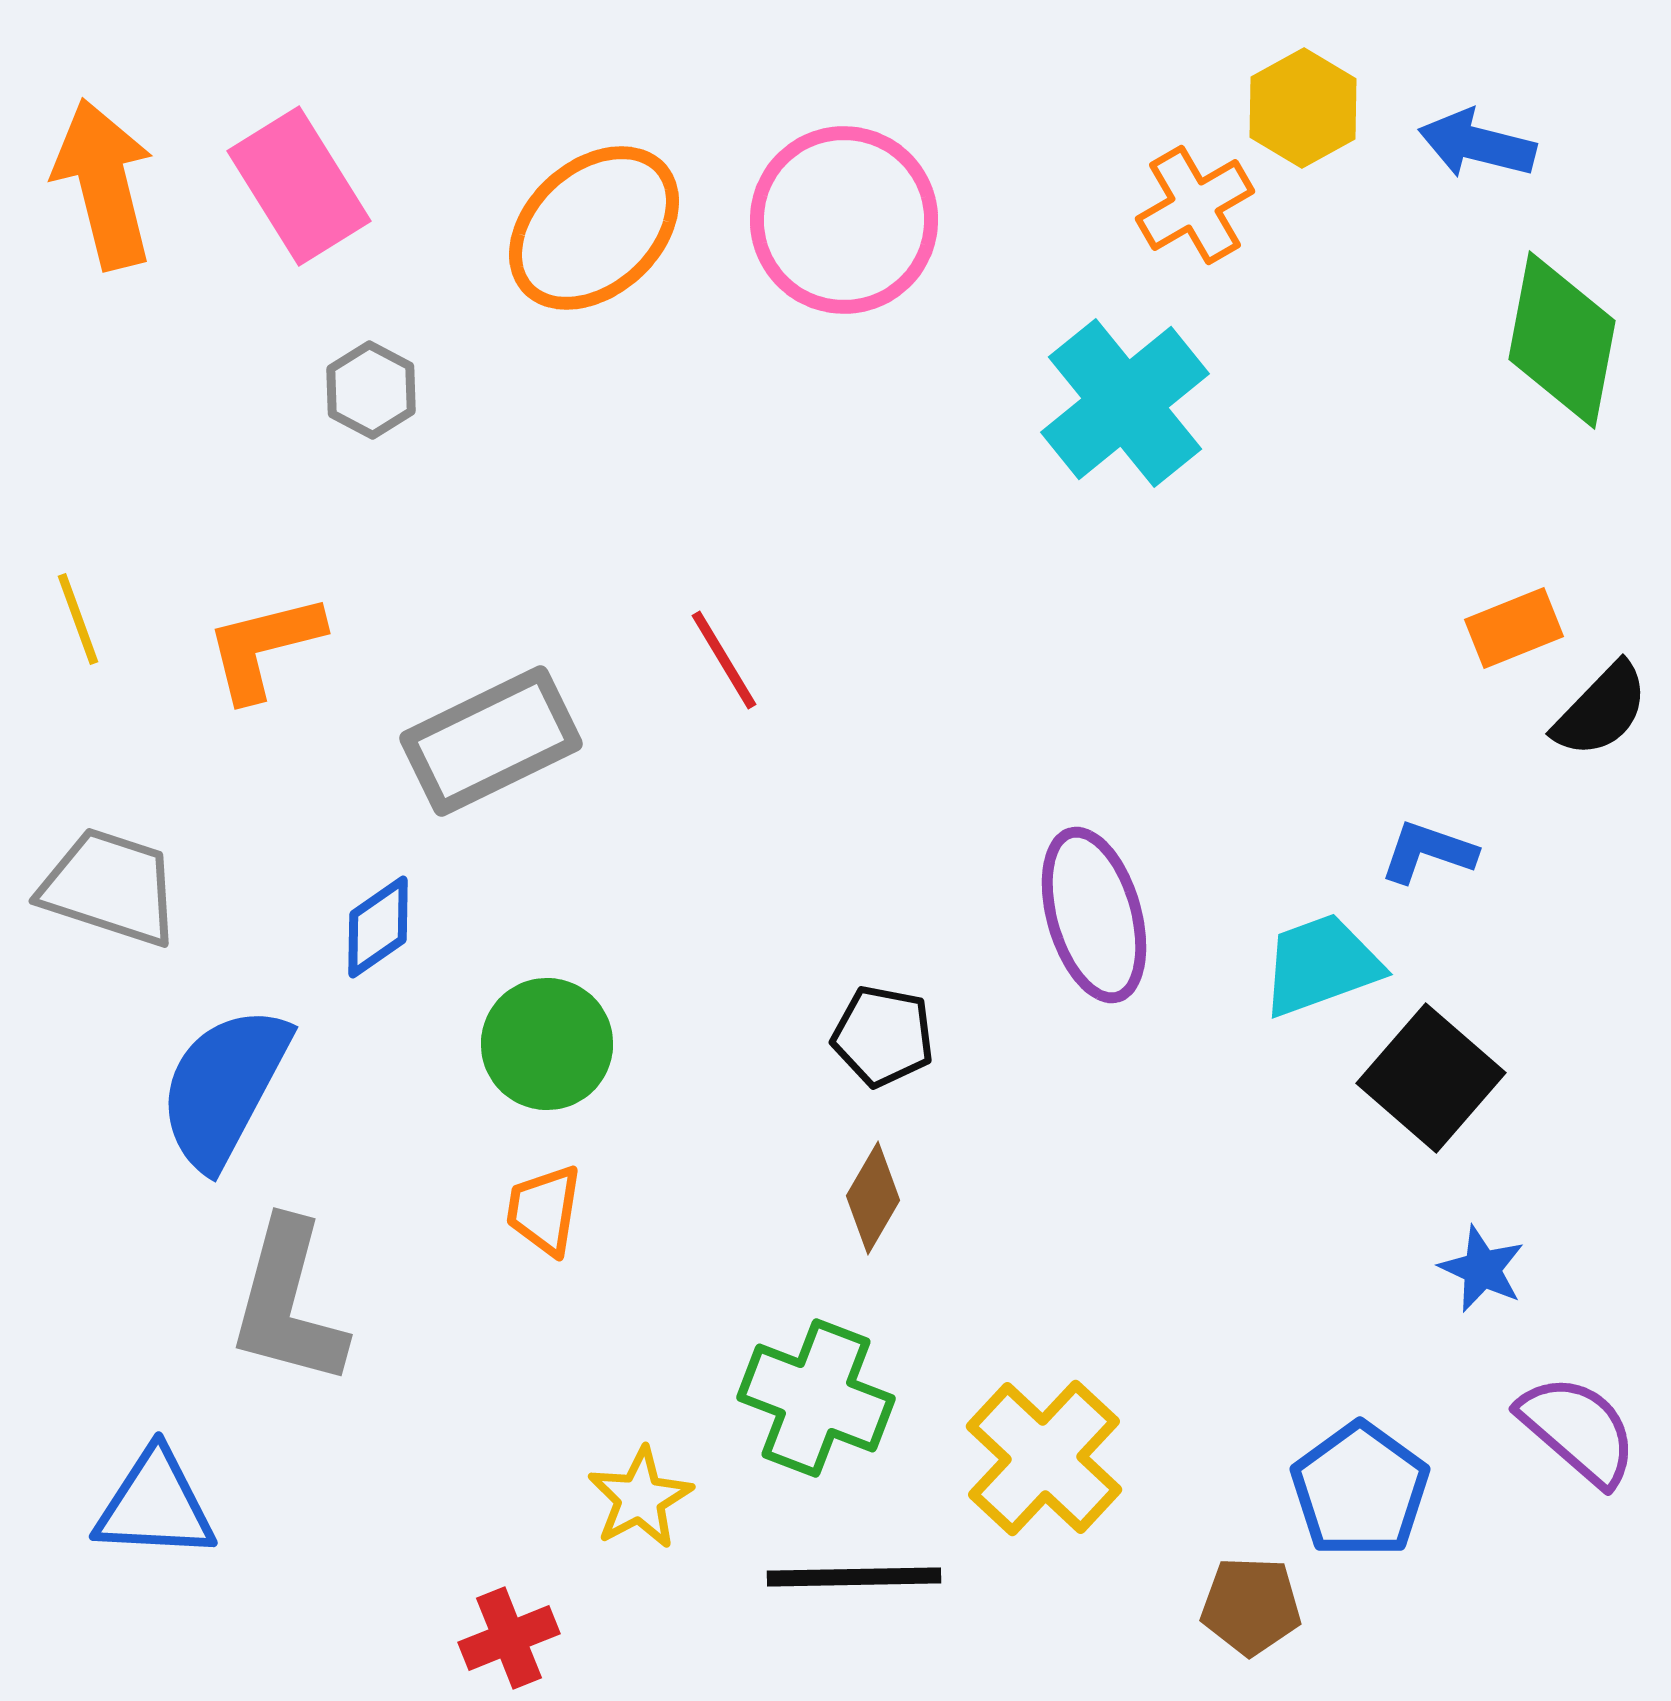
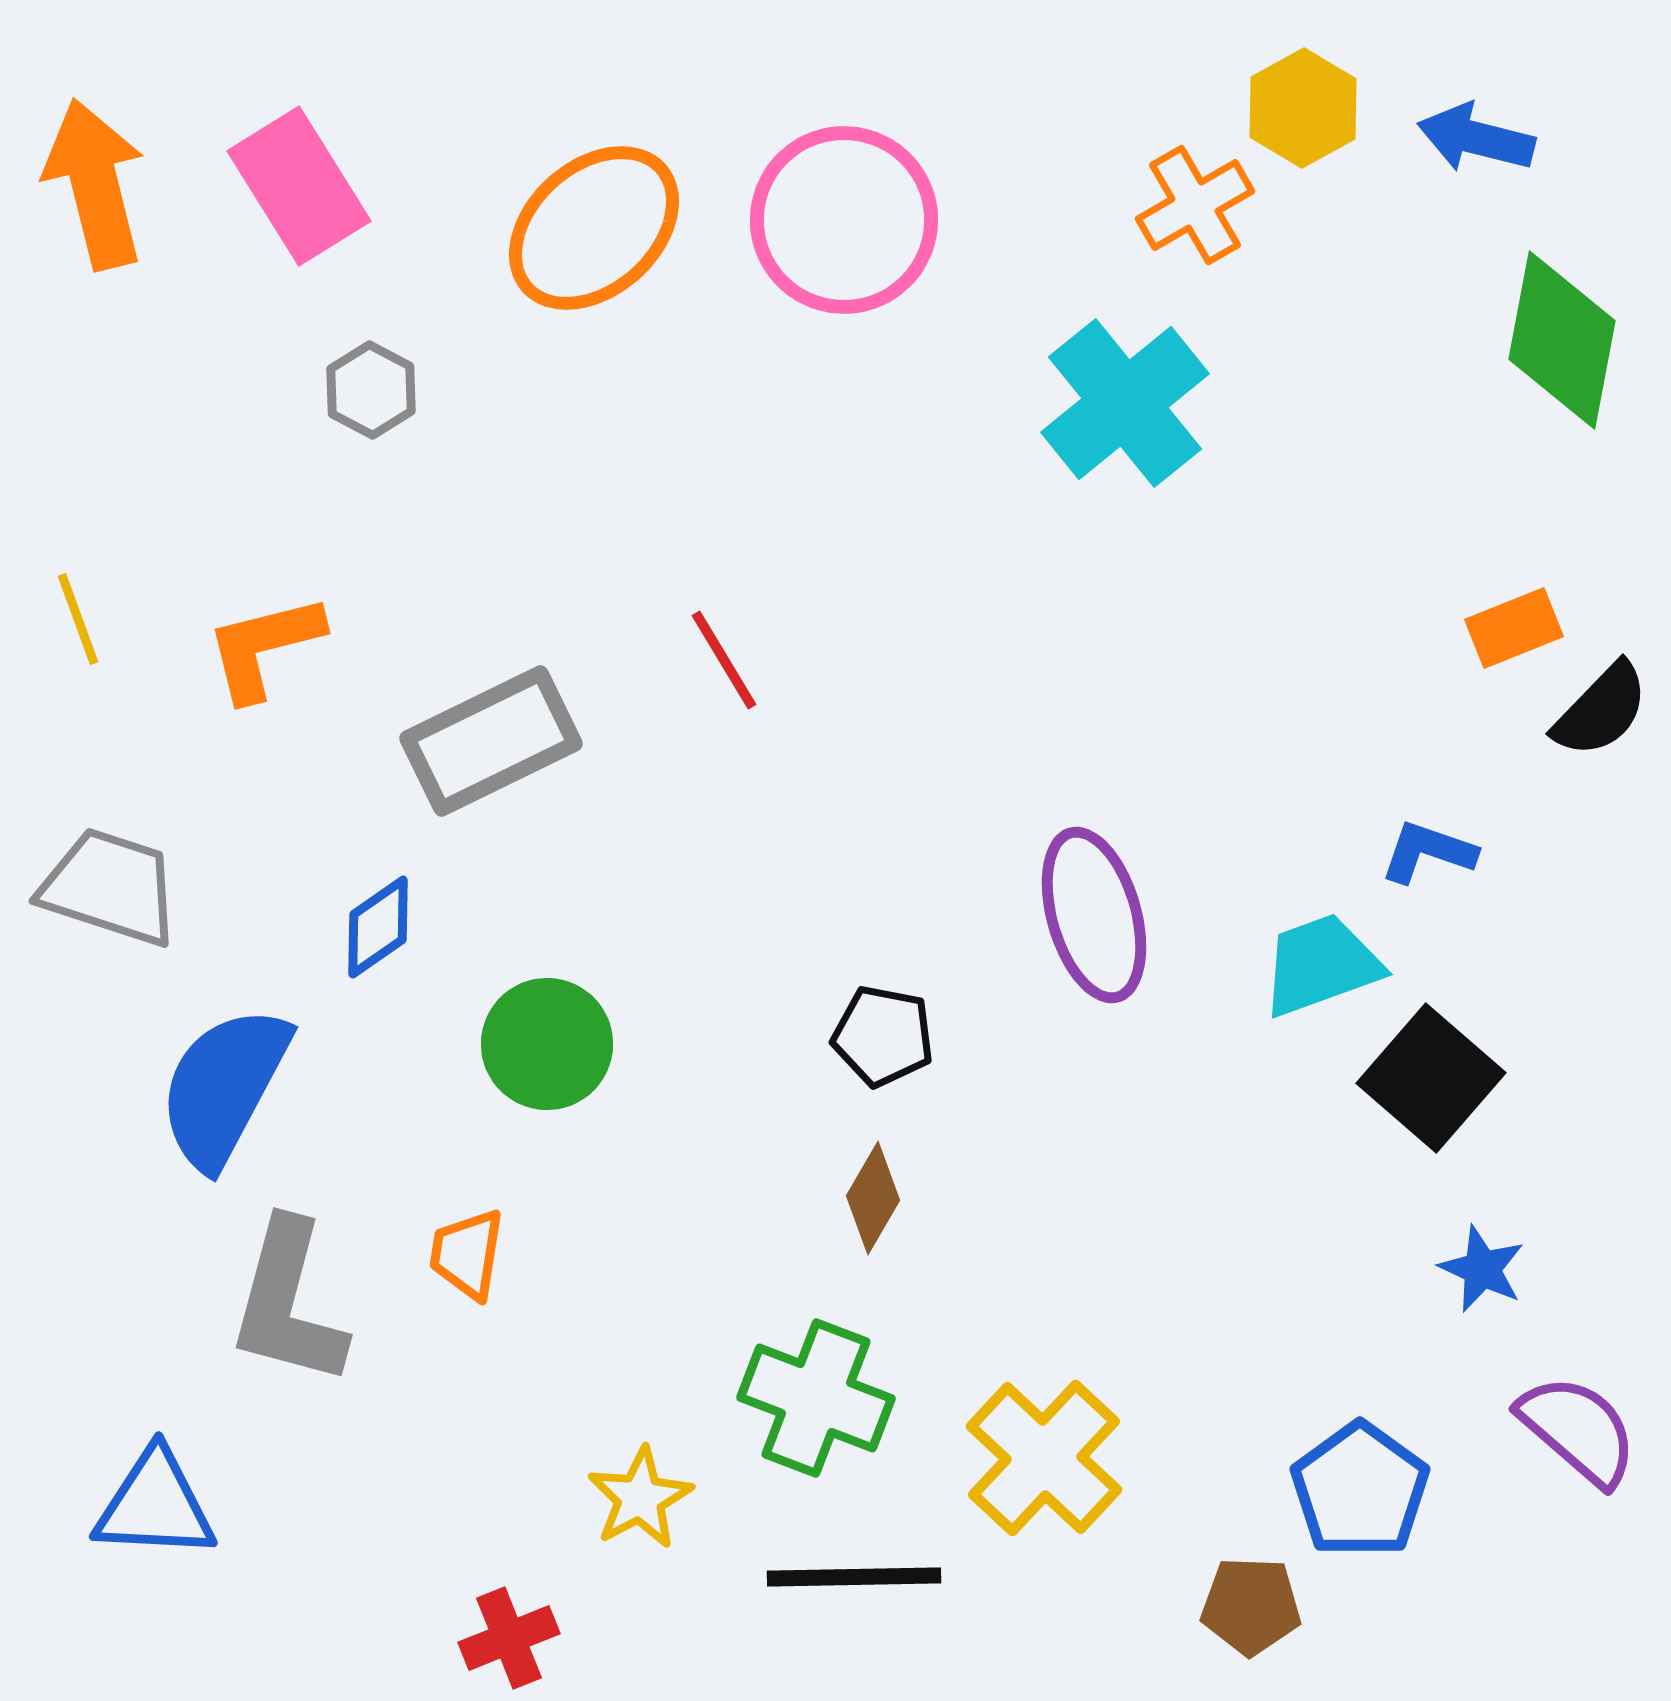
blue arrow: moved 1 px left, 6 px up
orange arrow: moved 9 px left
orange trapezoid: moved 77 px left, 44 px down
